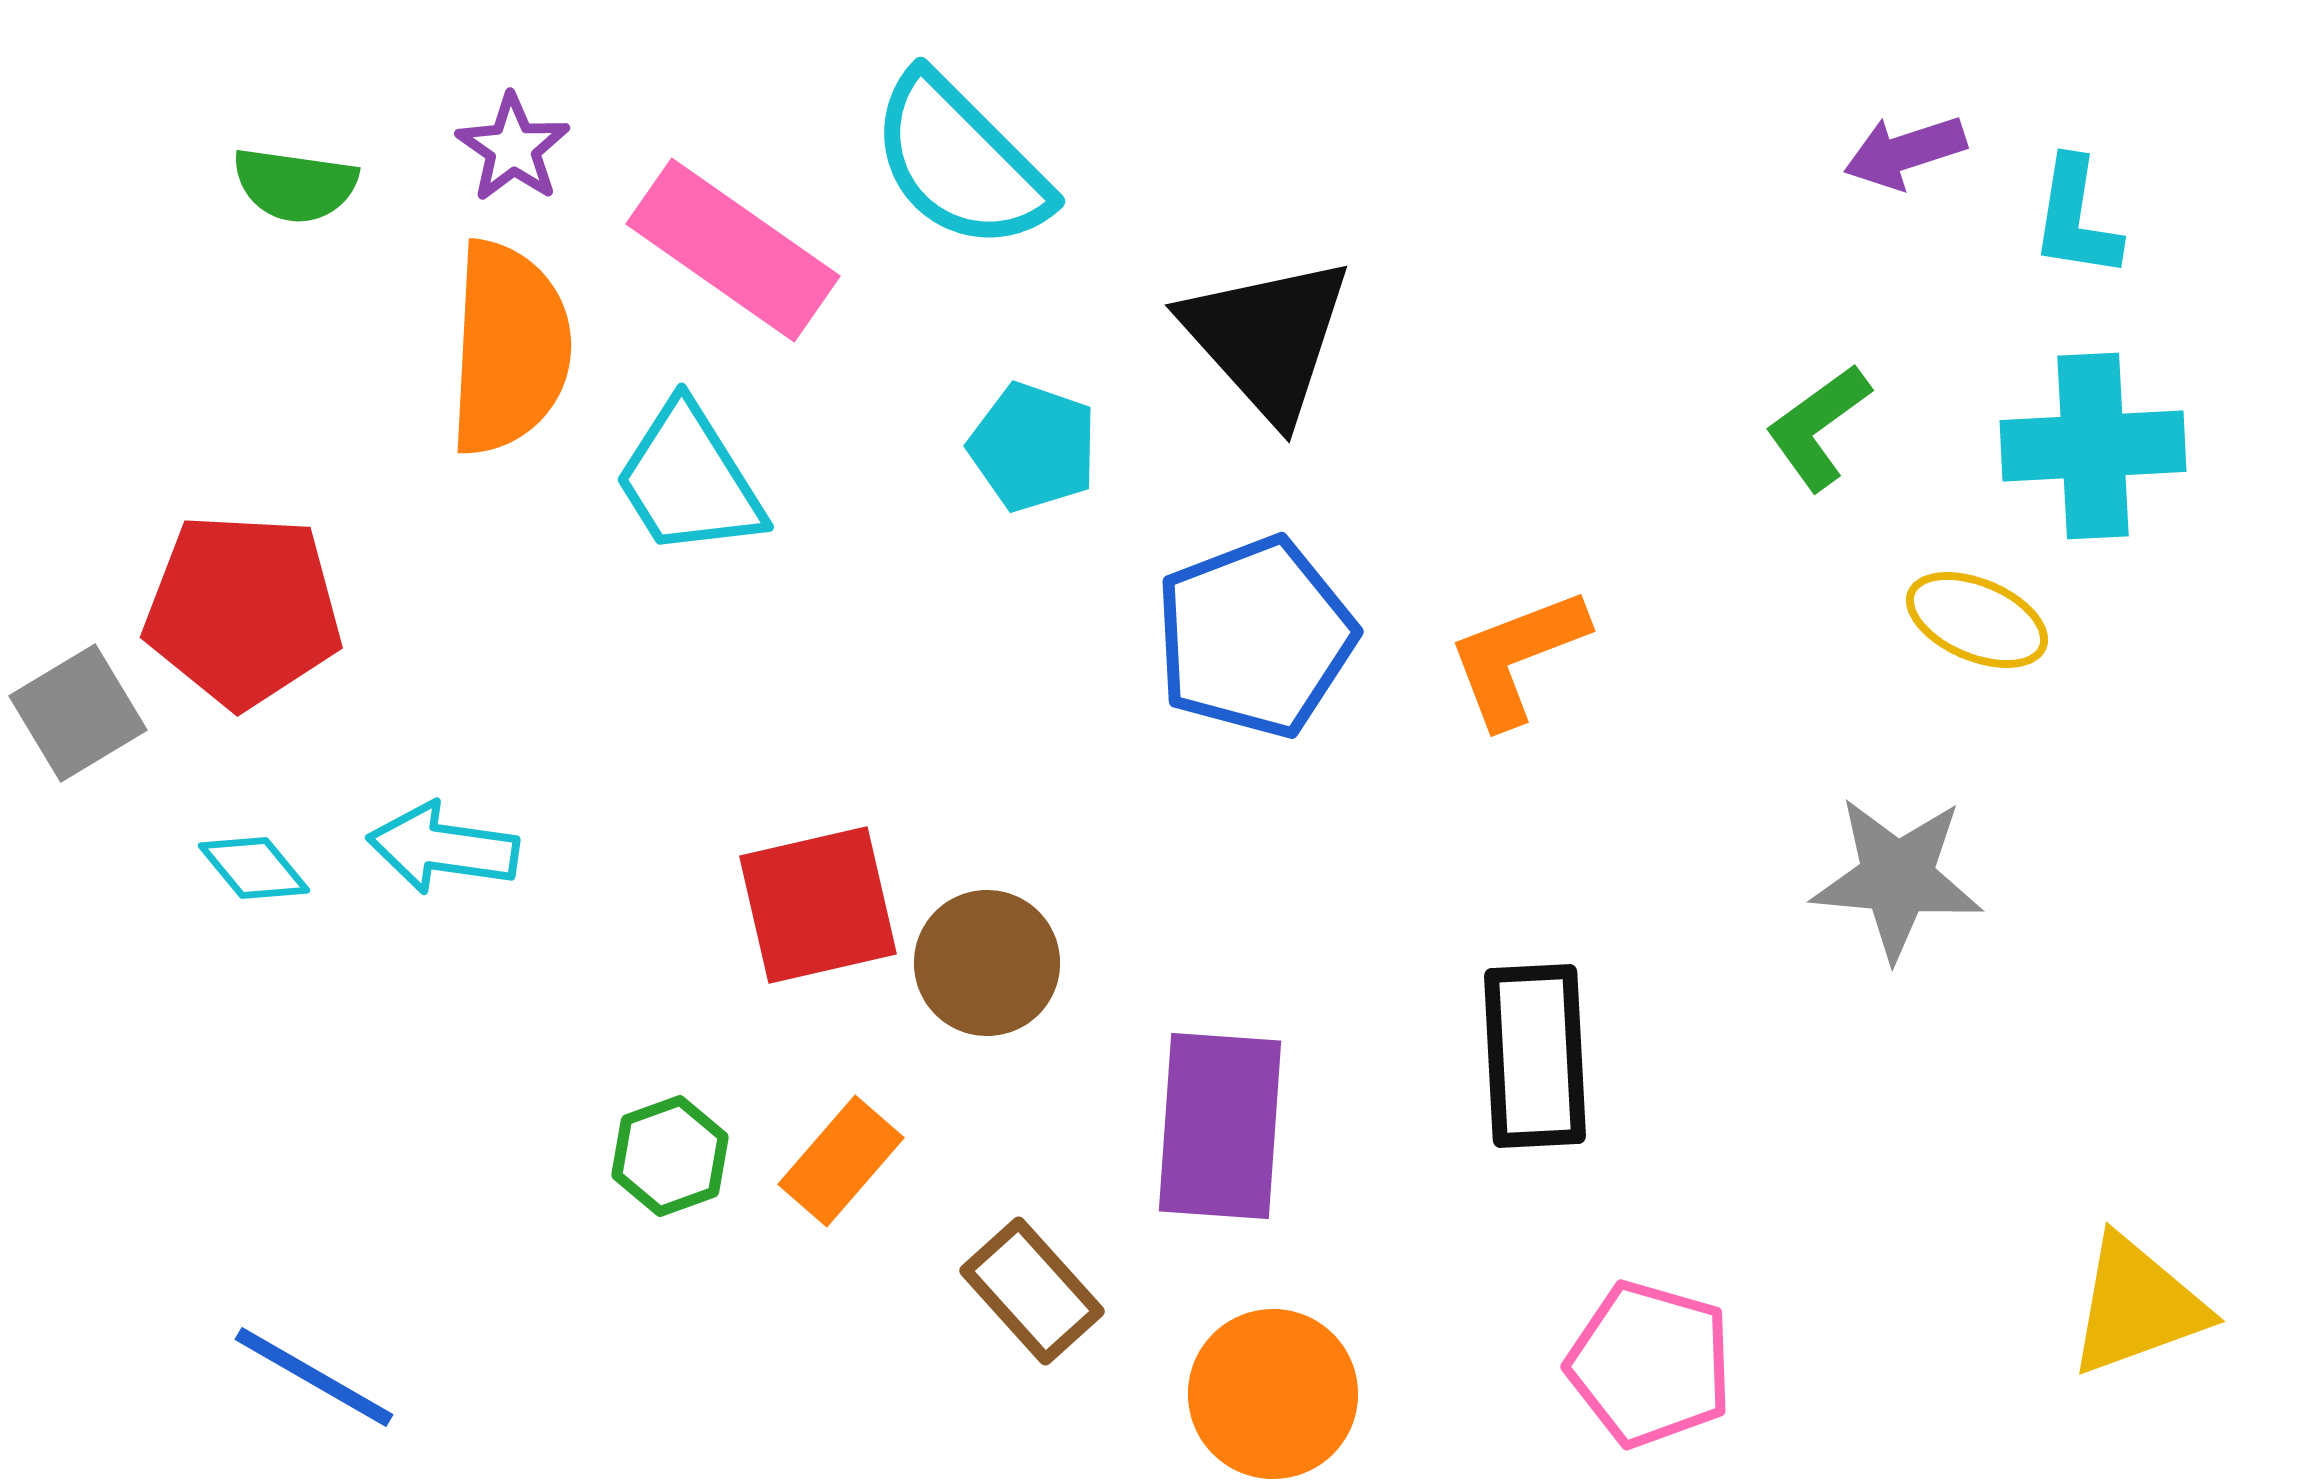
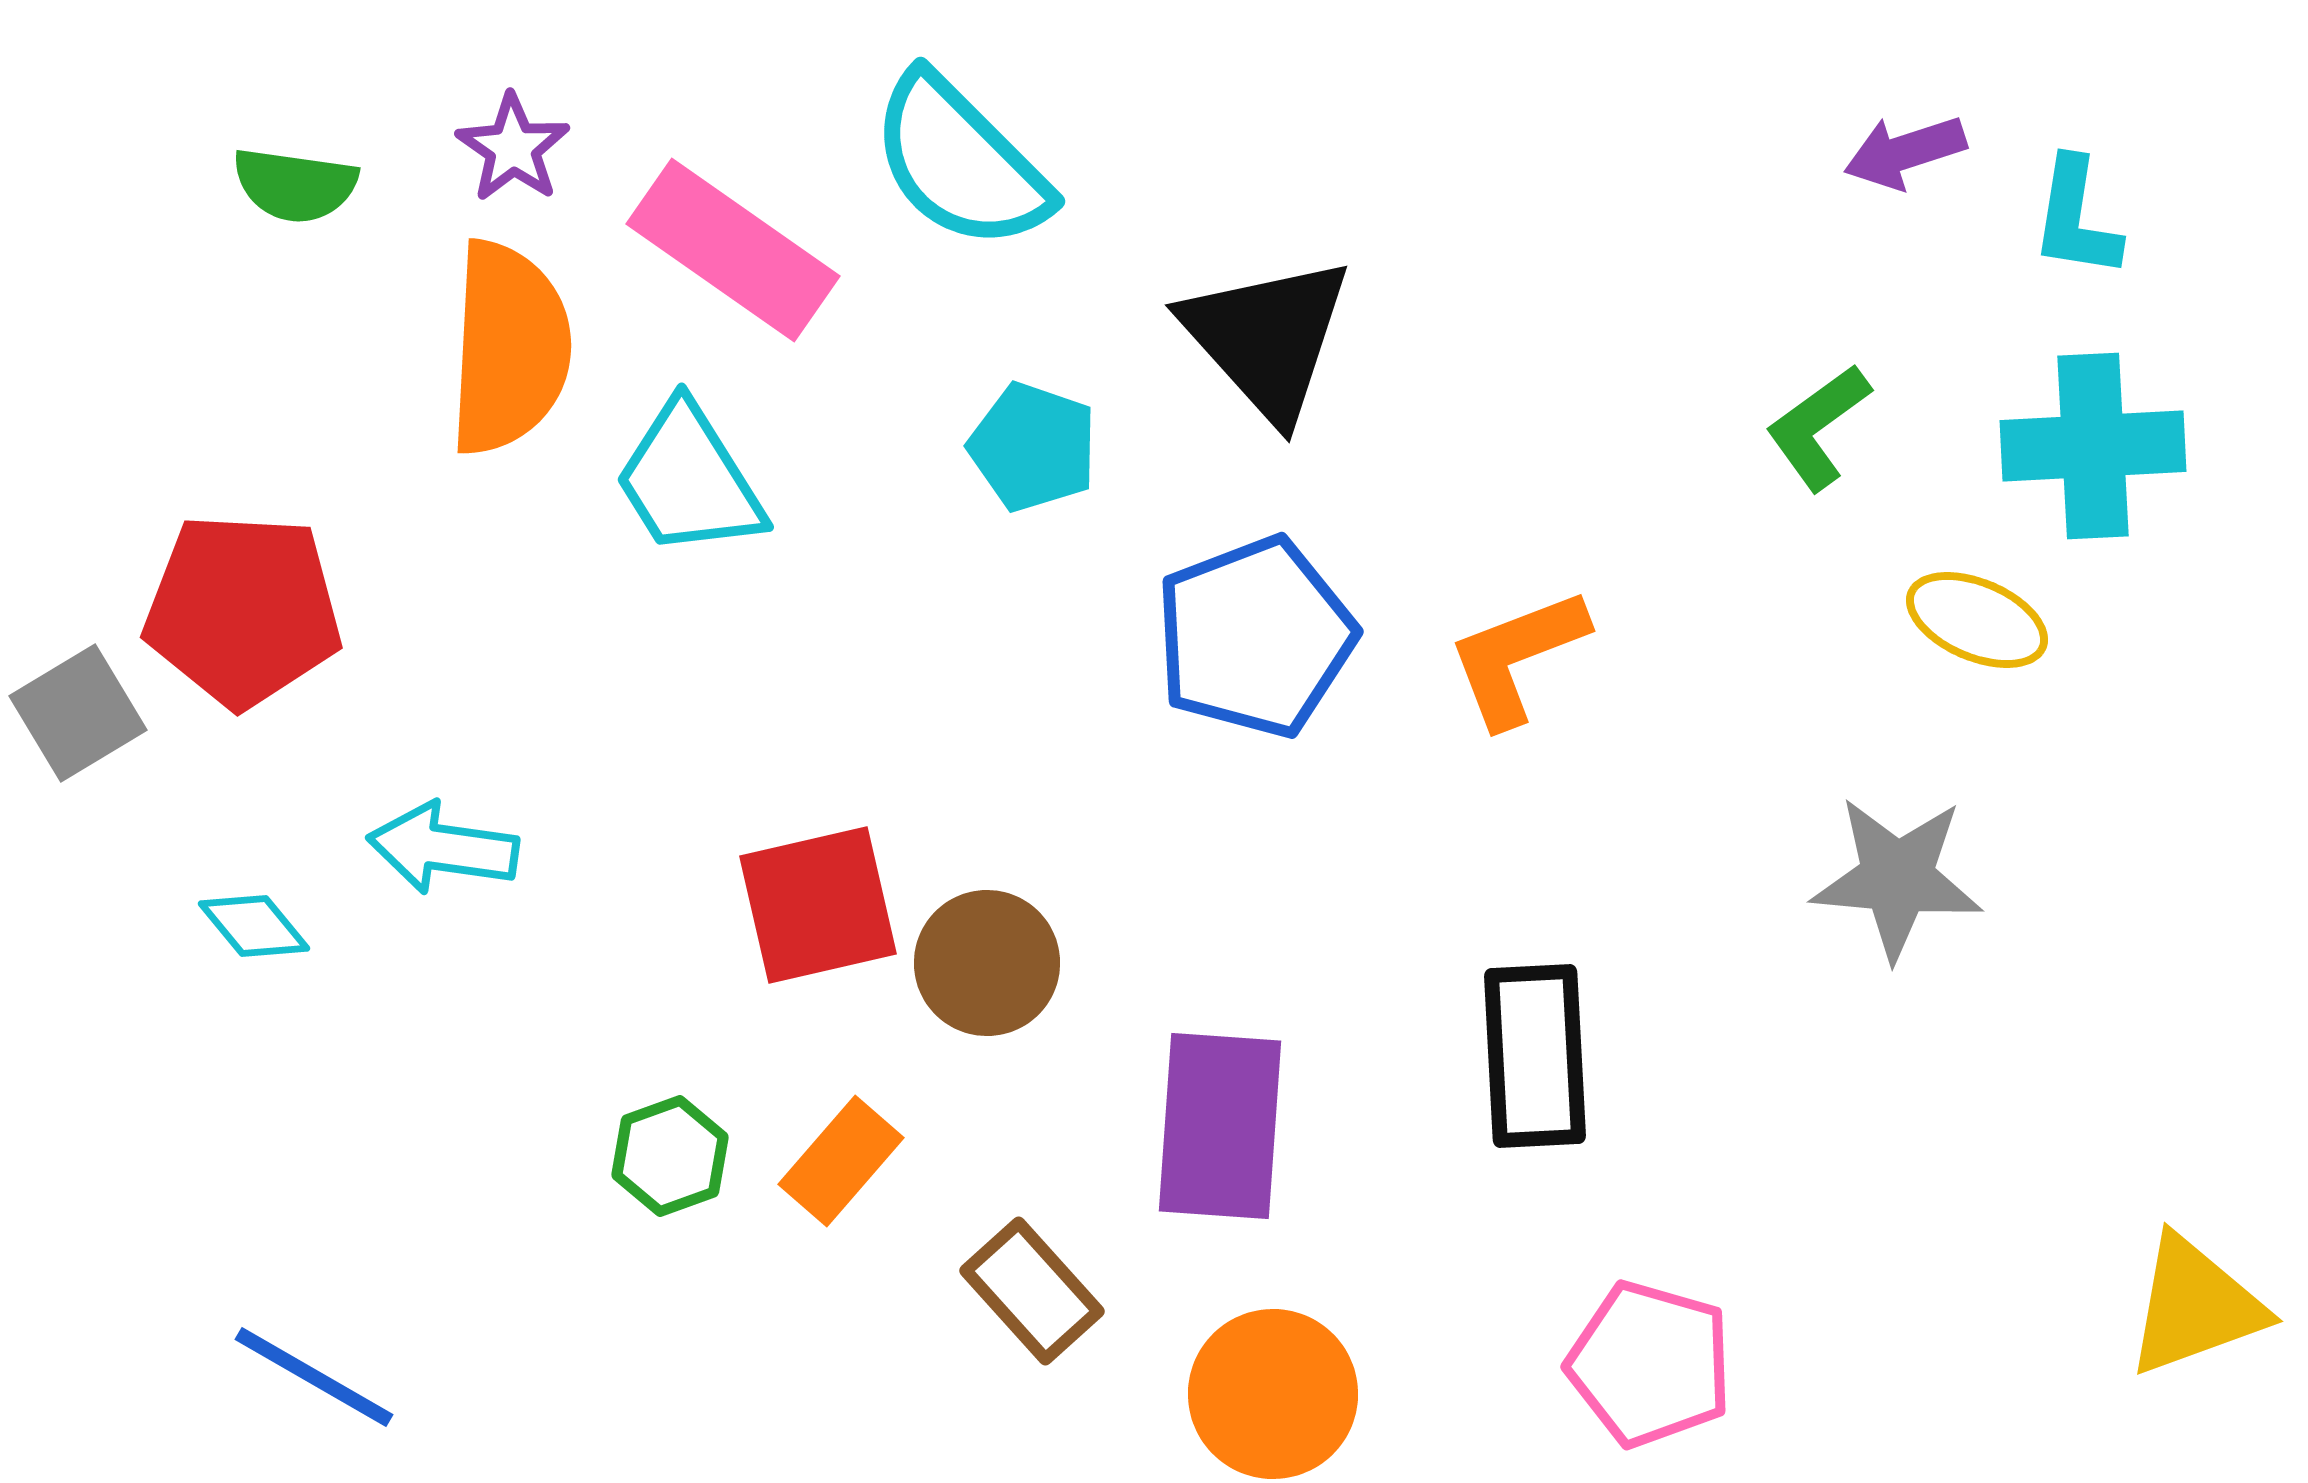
cyan diamond: moved 58 px down
yellow triangle: moved 58 px right
